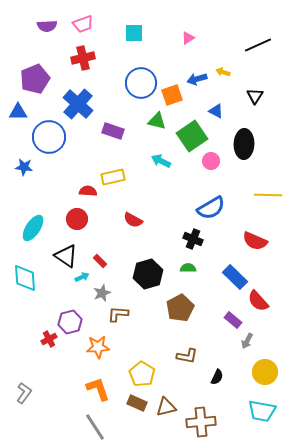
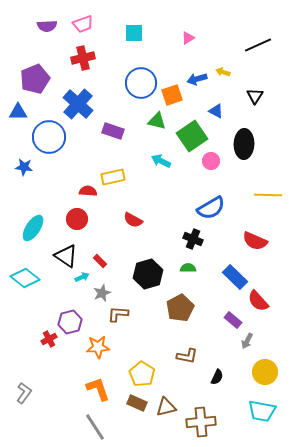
cyan diamond at (25, 278): rotated 48 degrees counterclockwise
